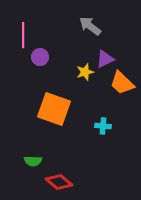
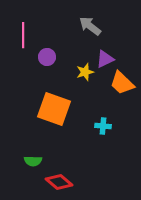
purple circle: moved 7 px right
